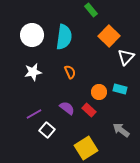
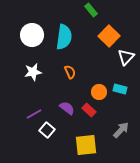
gray arrow: rotated 96 degrees clockwise
yellow square: moved 3 px up; rotated 25 degrees clockwise
